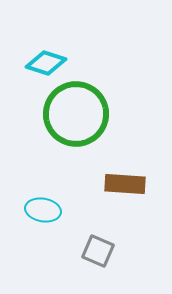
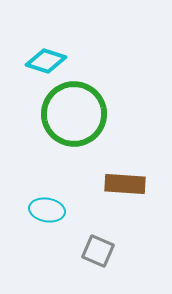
cyan diamond: moved 2 px up
green circle: moved 2 px left
cyan ellipse: moved 4 px right
